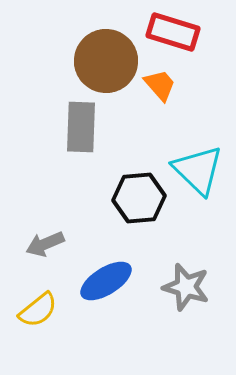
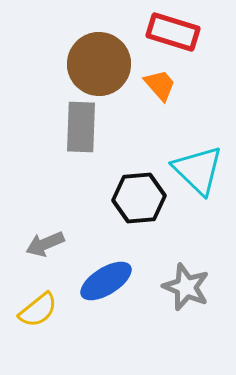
brown circle: moved 7 px left, 3 px down
gray star: rotated 6 degrees clockwise
